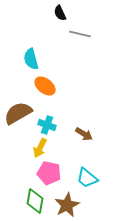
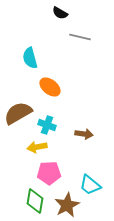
black semicircle: rotated 35 degrees counterclockwise
gray line: moved 3 px down
cyan semicircle: moved 1 px left, 1 px up
orange ellipse: moved 5 px right, 1 px down
brown arrow: rotated 24 degrees counterclockwise
yellow arrow: moved 3 px left, 1 px up; rotated 54 degrees clockwise
pink pentagon: rotated 15 degrees counterclockwise
cyan trapezoid: moved 3 px right, 7 px down
